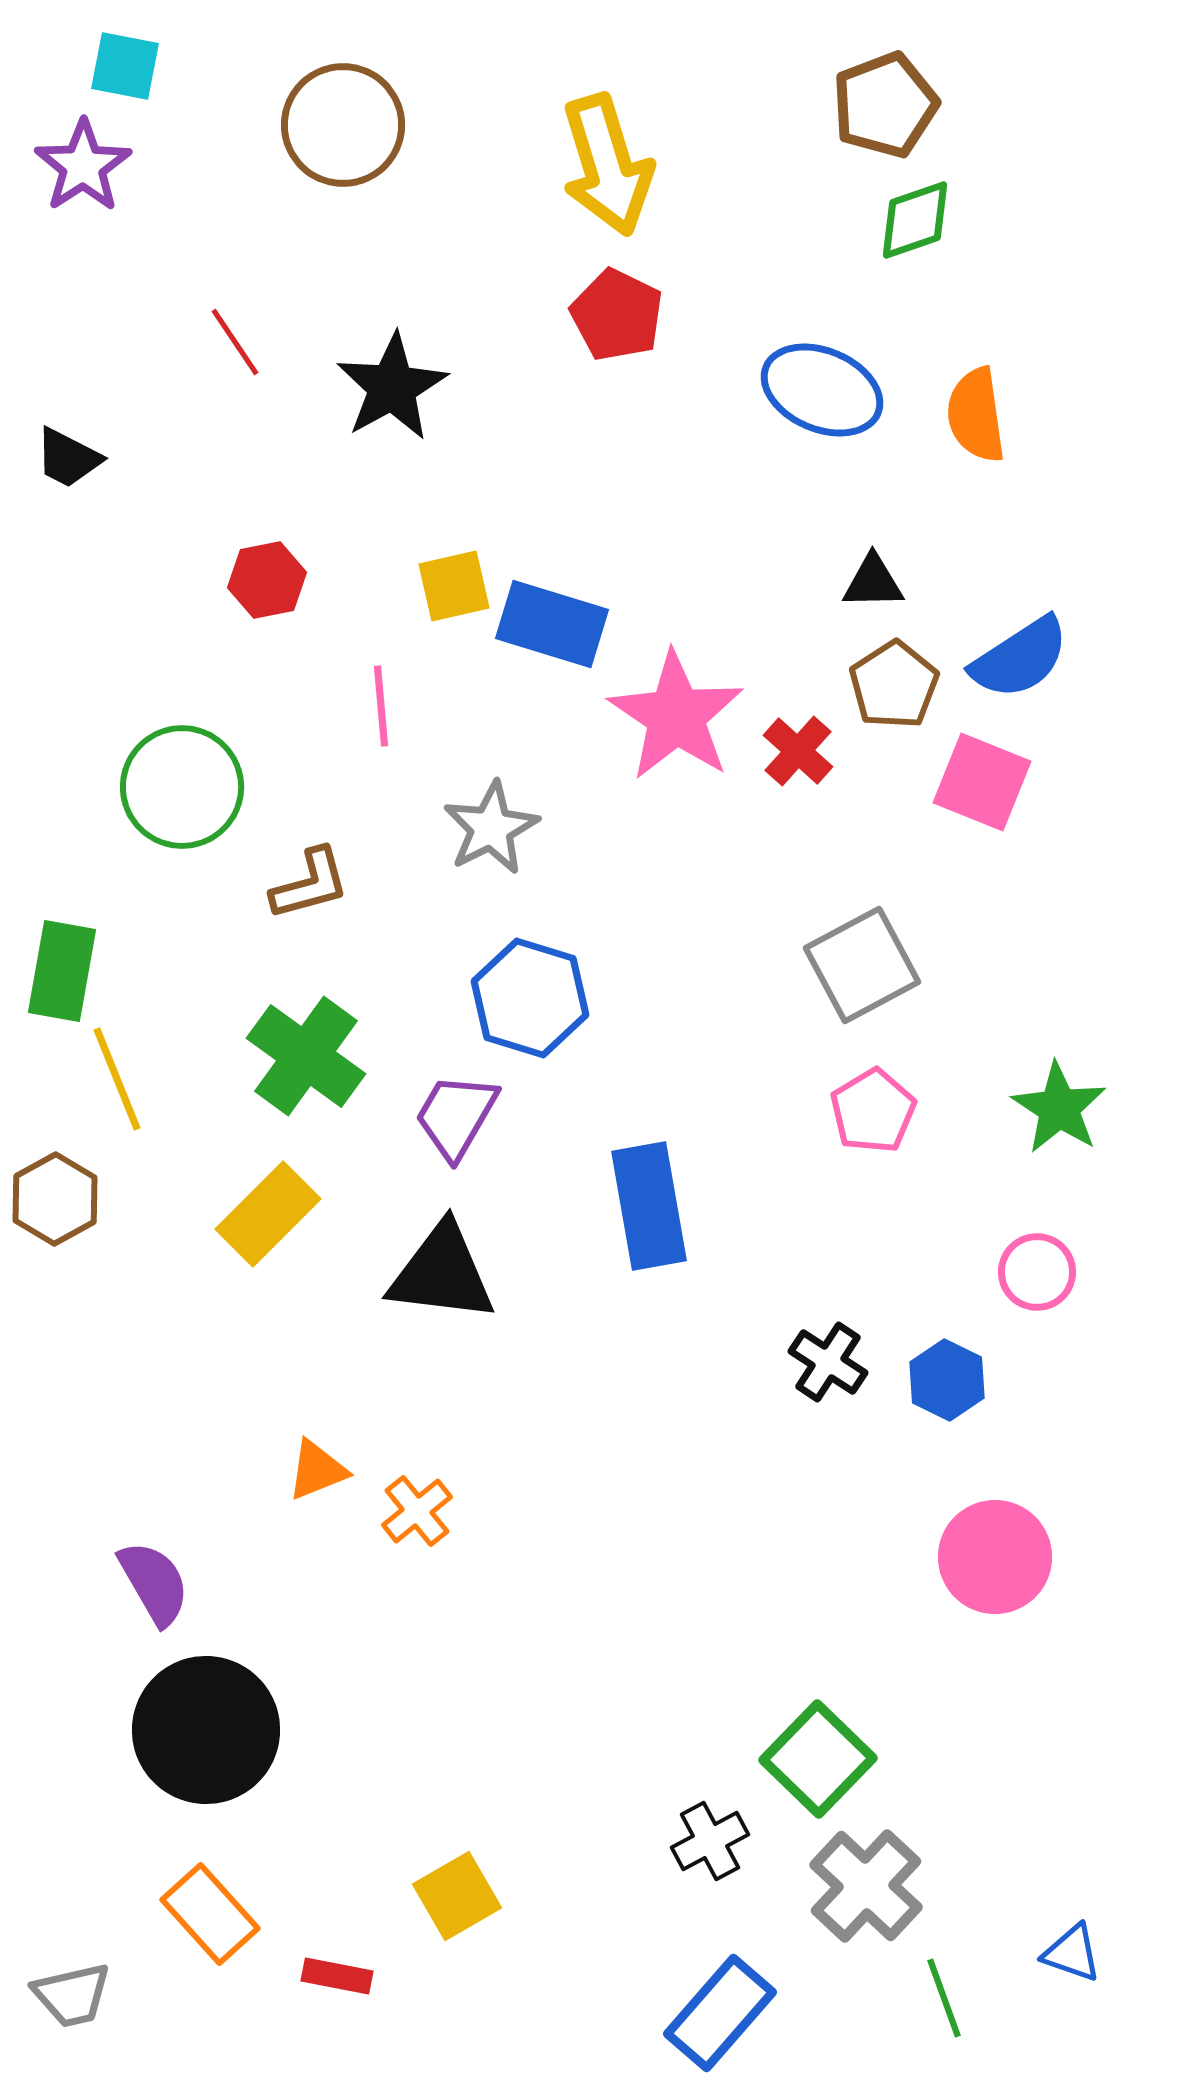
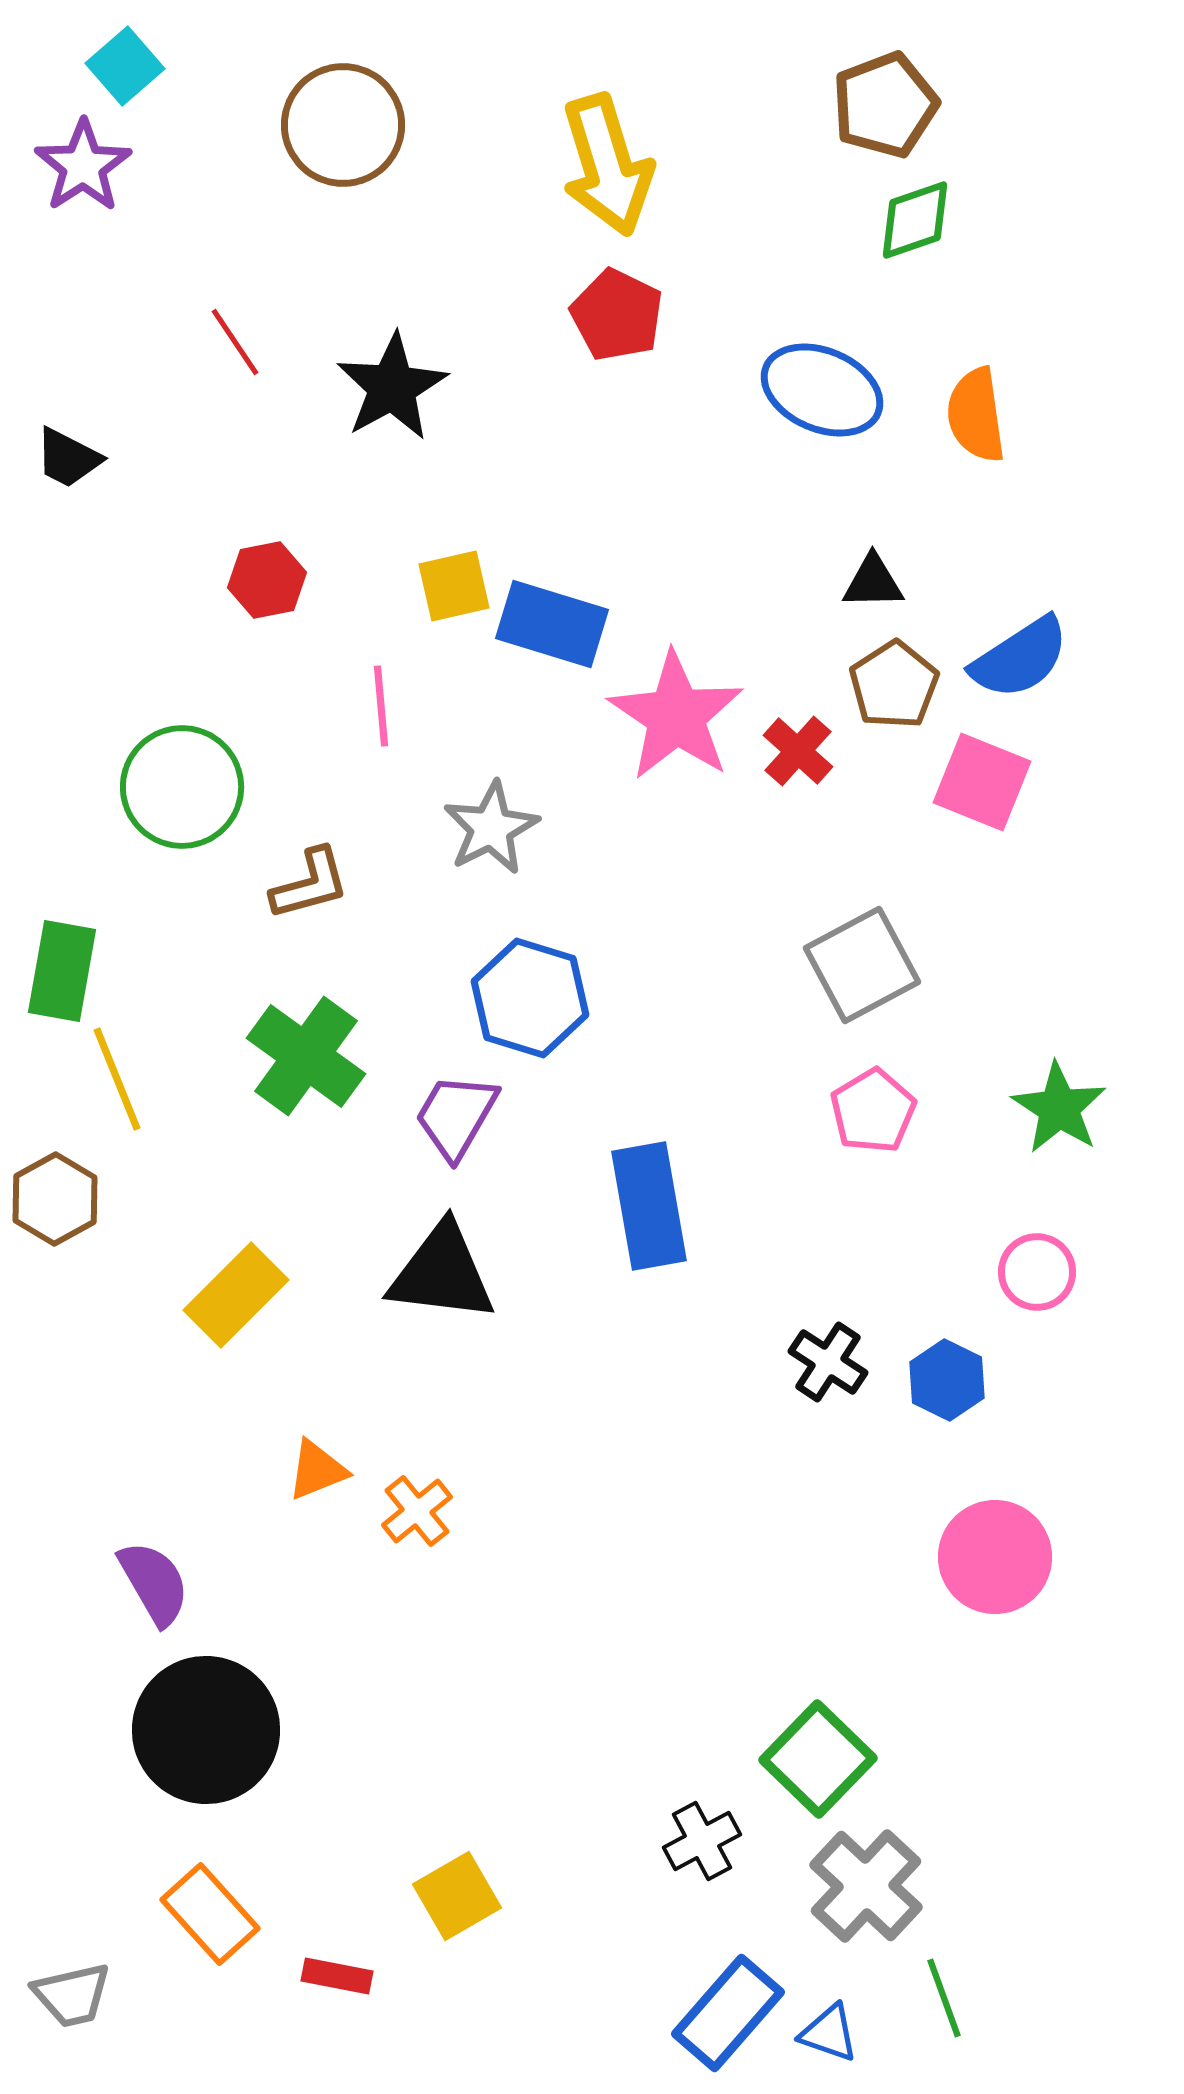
cyan square at (125, 66): rotated 38 degrees clockwise
yellow rectangle at (268, 1214): moved 32 px left, 81 px down
black cross at (710, 1841): moved 8 px left
blue triangle at (1072, 1953): moved 243 px left, 80 px down
blue rectangle at (720, 2013): moved 8 px right
